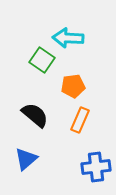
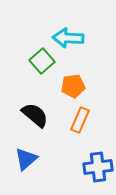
green square: moved 1 px down; rotated 15 degrees clockwise
blue cross: moved 2 px right
